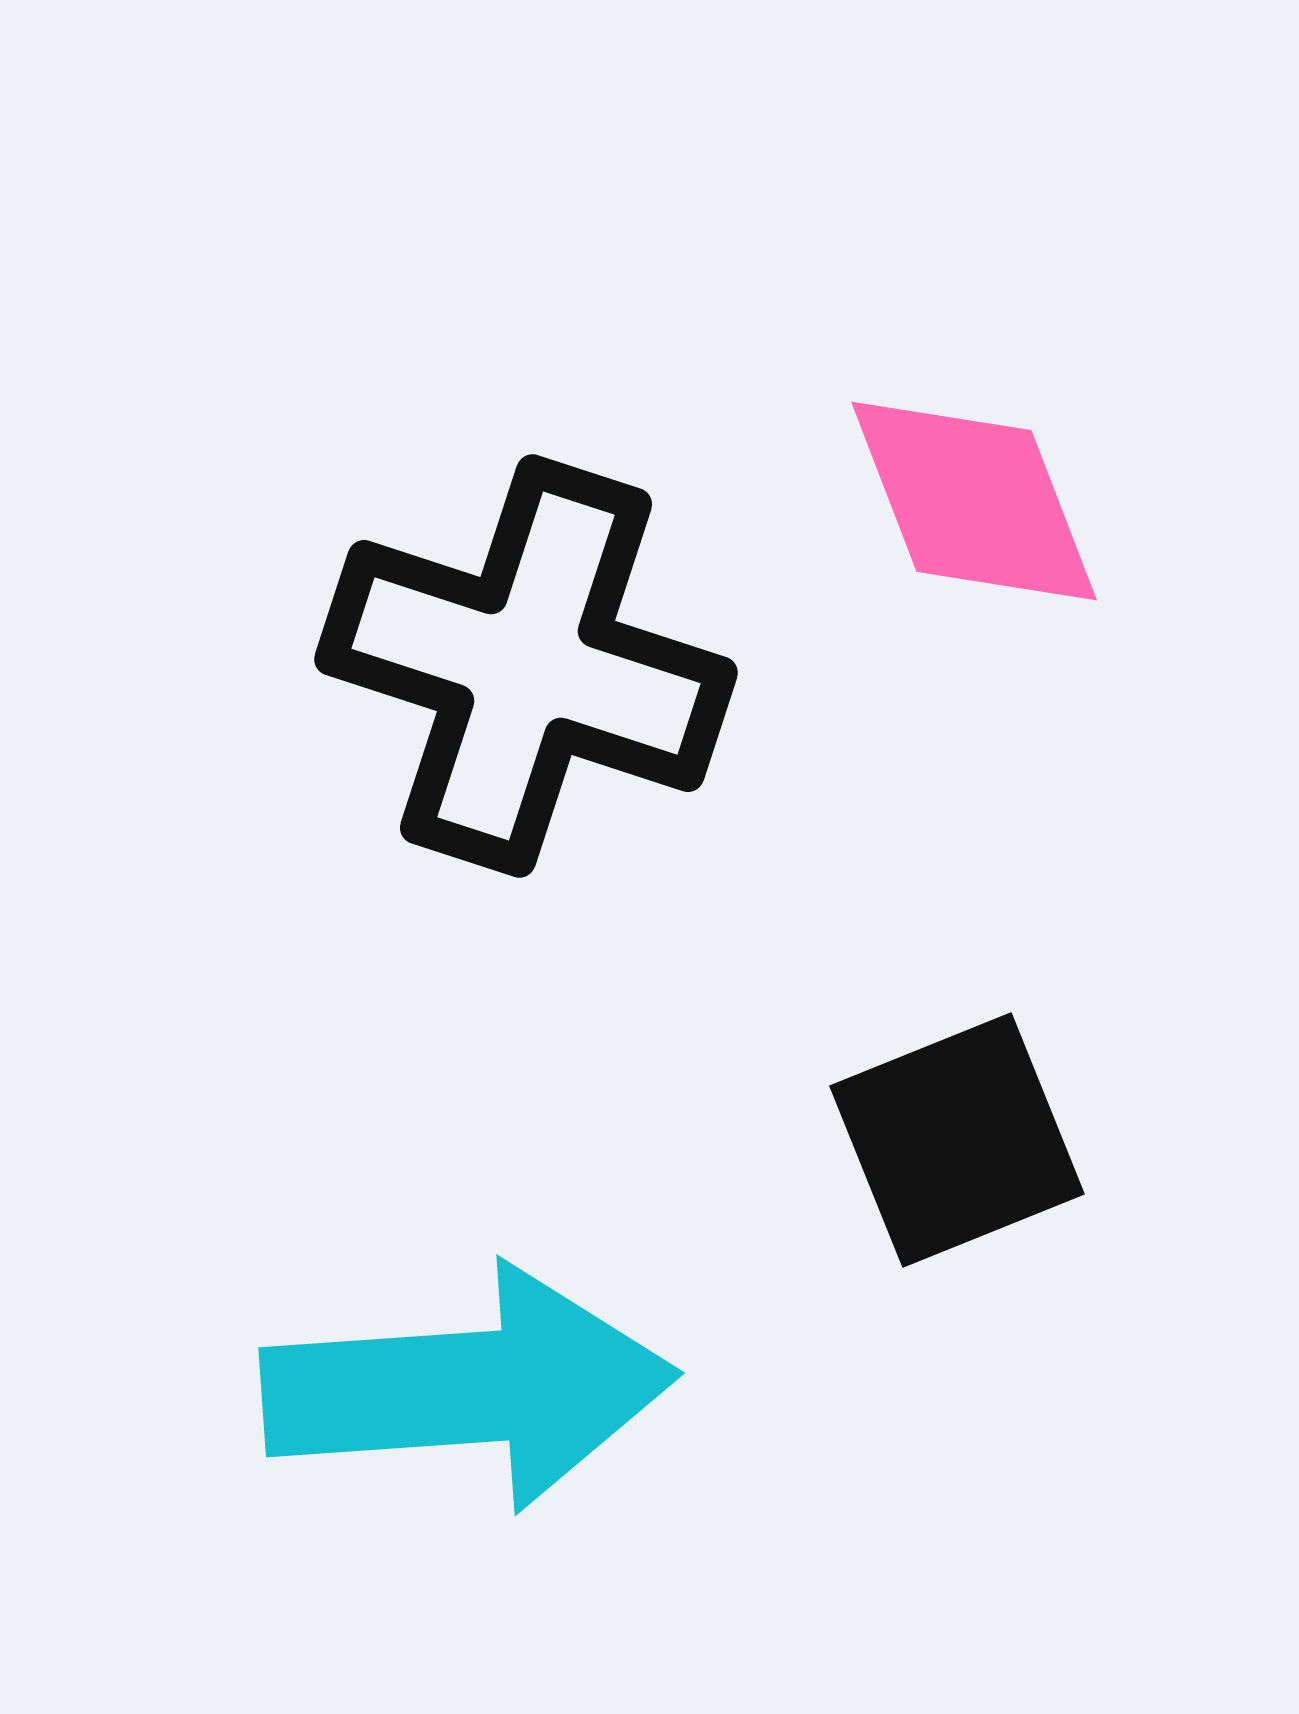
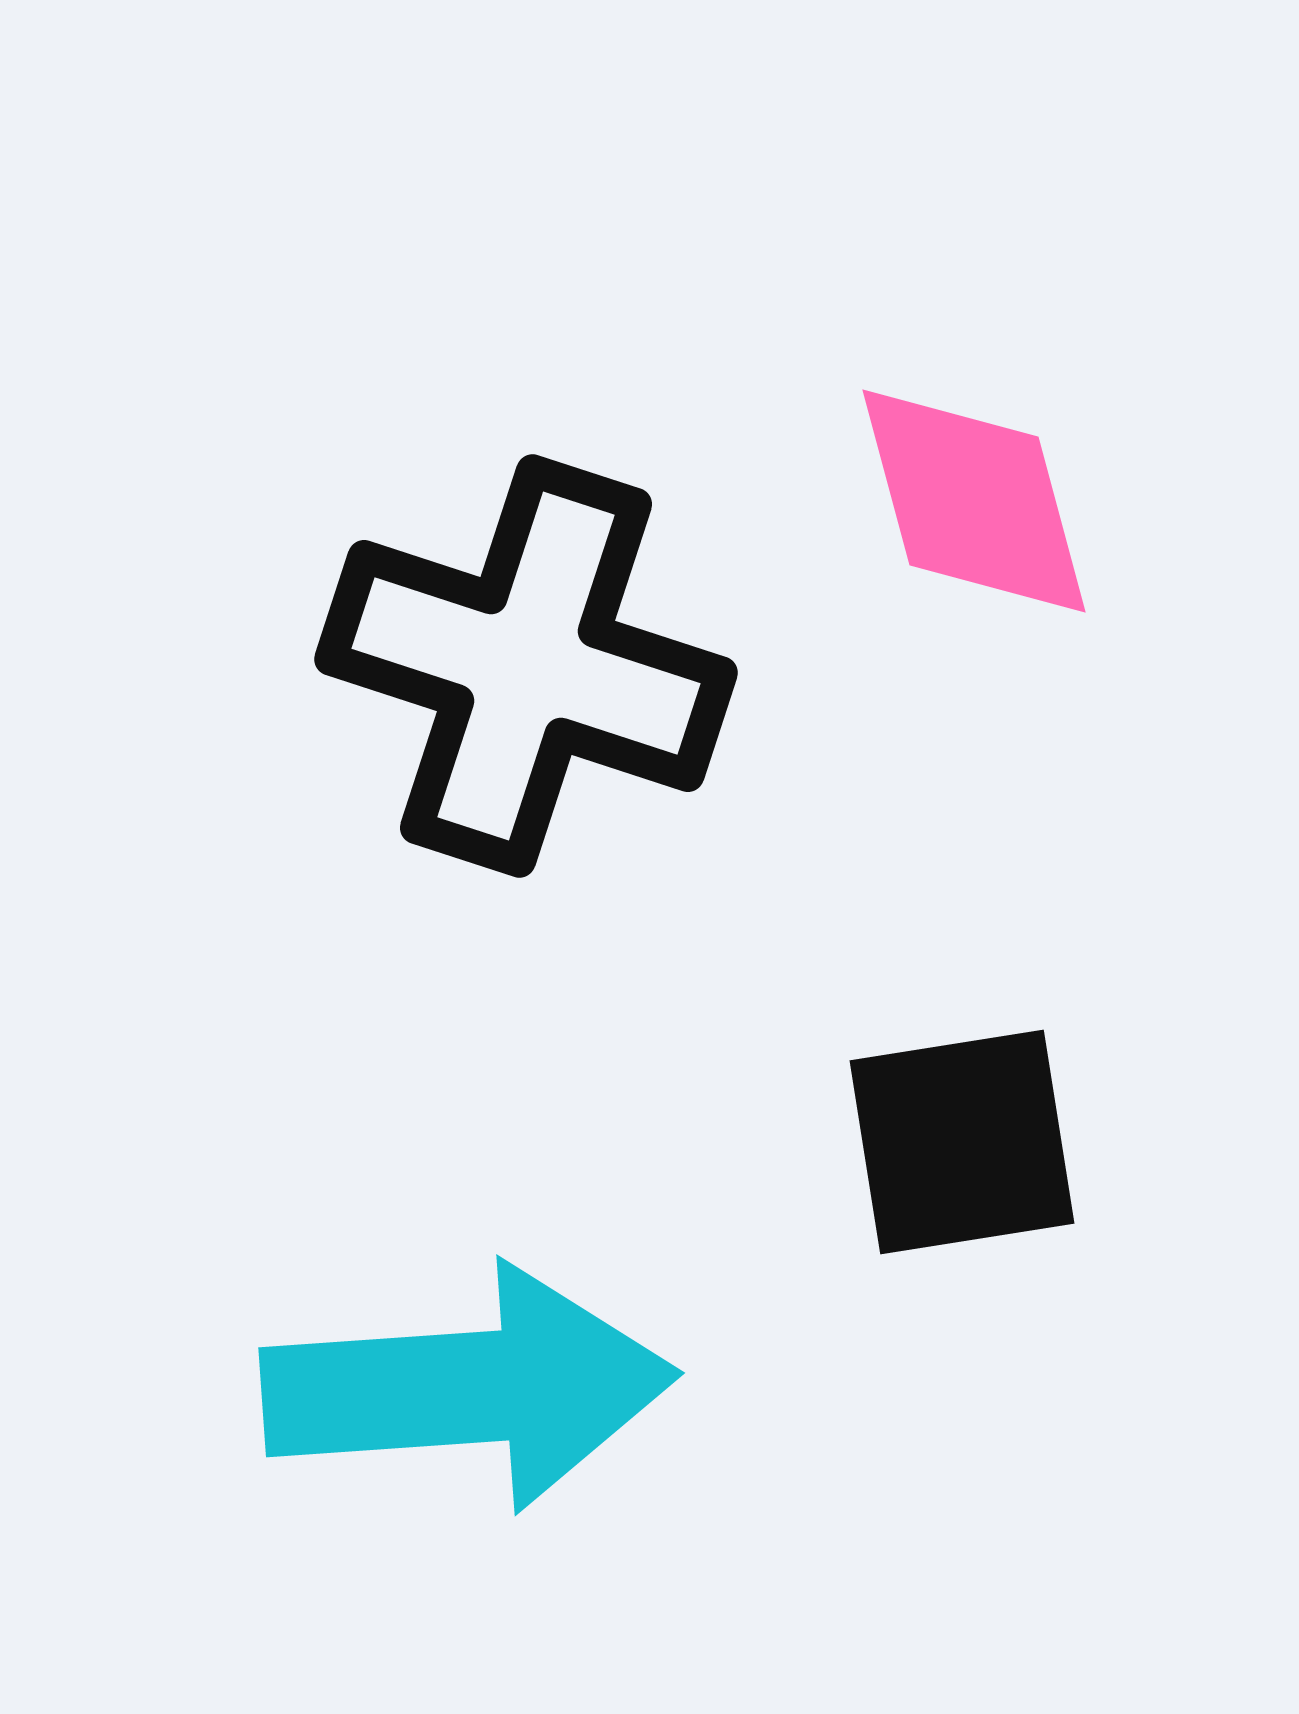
pink diamond: rotated 6 degrees clockwise
black square: moved 5 px right, 2 px down; rotated 13 degrees clockwise
